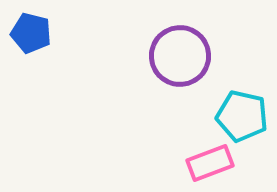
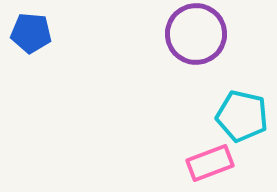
blue pentagon: rotated 9 degrees counterclockwise
purple circle: moved 16 px right, 22 px up
